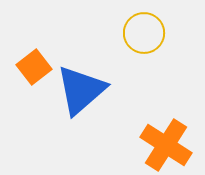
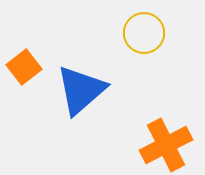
orange square: moved 10 px left
orange cross: rotated 30 degrees clockwise
